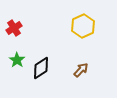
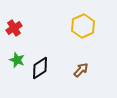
green star: rotated 14 degrees counterclockwise
black diamond: moved 1 px left
